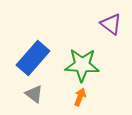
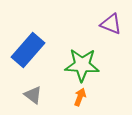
purple triangle: rotated 15 degrees counterclockwise
blue rectangle: moved 5 px left, 8 px up
gray triangle: moved 1 px left, 1 px down
